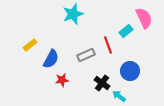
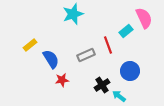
blue semicircle: rotated 60 degrees counterclockwise
black cross: moved 2 px down; rotated 21 degrees clockwise
